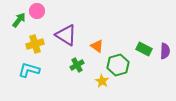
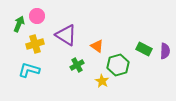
pink circle: moved 5 px down
green arrow: moved 4 px down; rotated 14 degrees counterclockwise
